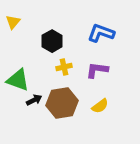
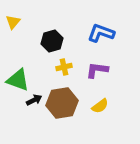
black hexagon: rotated 15 degrees clockwise
